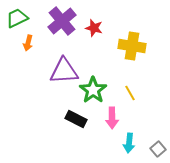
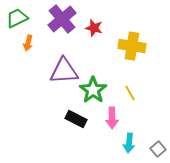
purple cross: moved 2 px up
